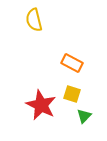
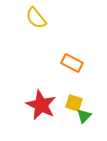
yellow semicircle: moved 2 px right, 2 px up; rotated 25 degrees counterclockwise
yellow square: moved 2 px right, 9 px down
